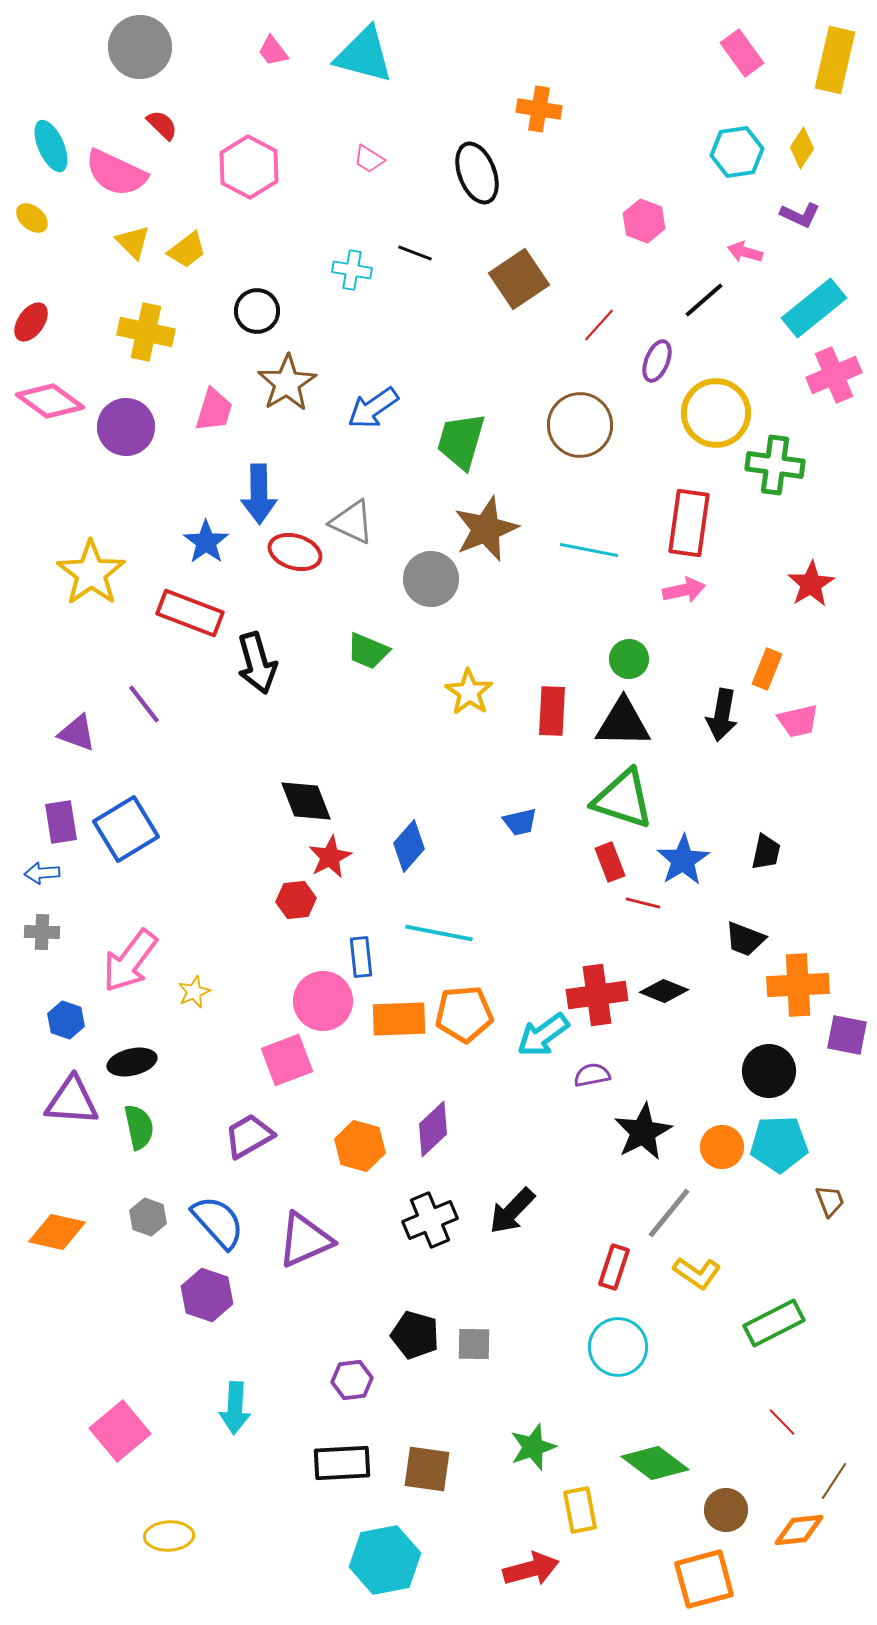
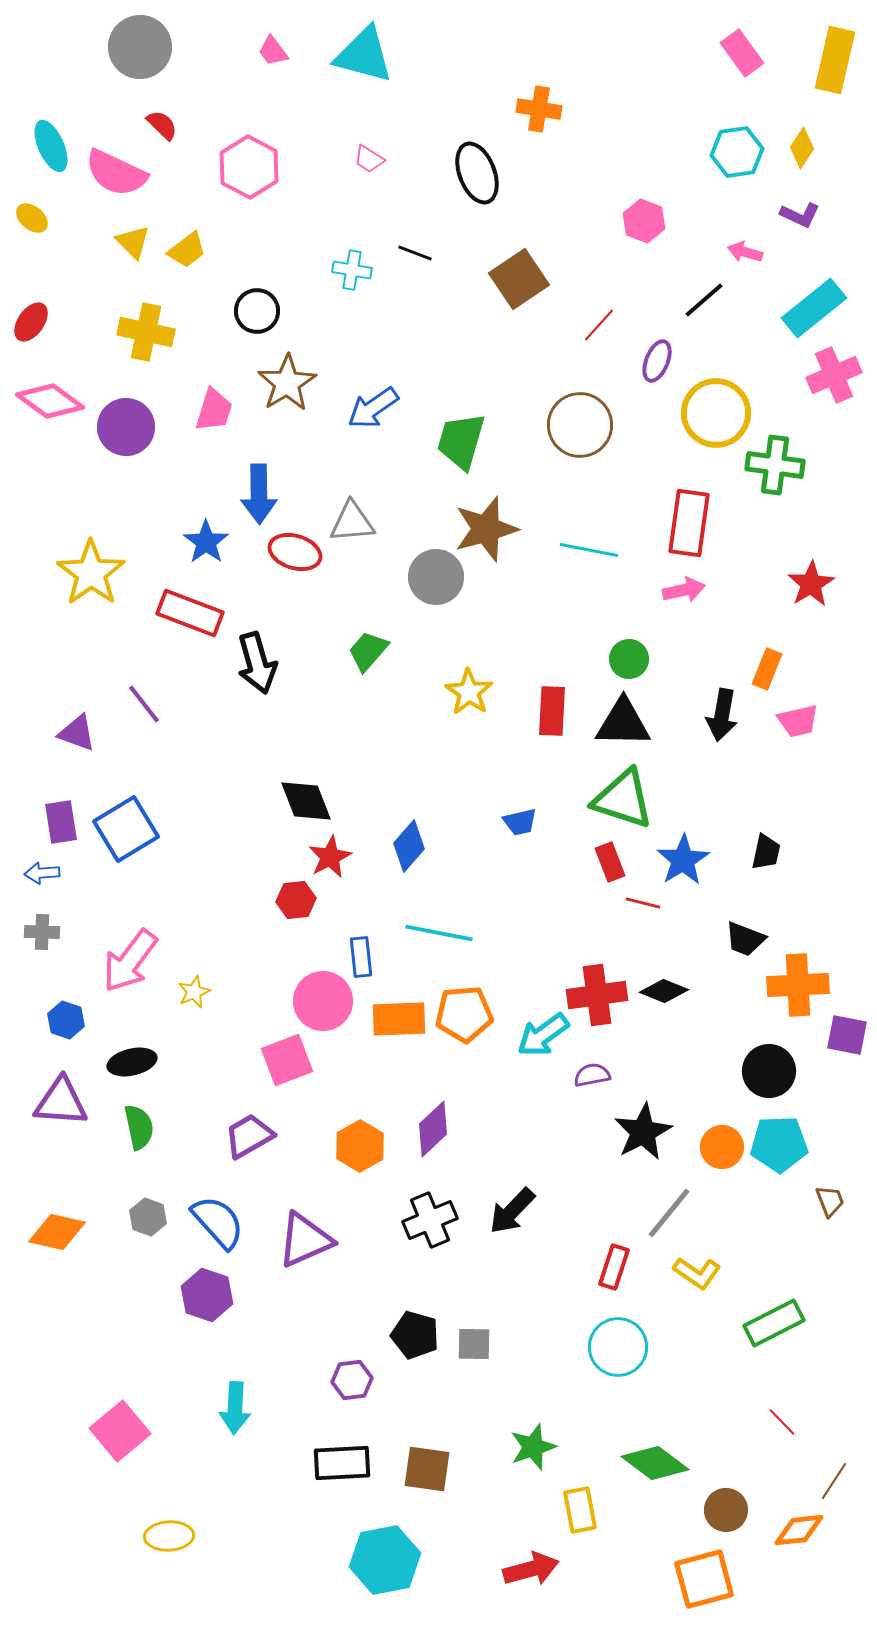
gray triangle at (352, 522): rotated 30 degrees counterclockwise
brown star at (486, 529): rotated 6 degrees clockwise
gray circle at (431, 579): moved 5 px right, 2 px up
green trapezoid at (368, 651): rotated 108 degrees clockwise
purple triangle at (72, 1101): moved 11 px left, 1 px down
orange hexagon at (360, 1146): rotated 15 degrees clockwise
